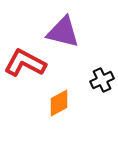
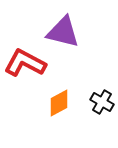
black cross: moved 22 px down; rotated 35 degrees counterclockwise
